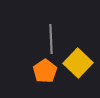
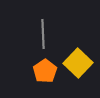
gray line: moved 8 px left, 5 px up
